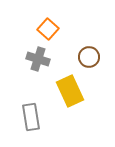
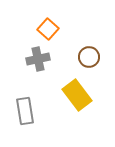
gray cross: rotated 30 degrees counterclockwise
yellow rectangle: moved 7 px right, 4 px down; rotated 12 degrees counterclockwise
gray rectangle: moved 6 px left, 6 px up
